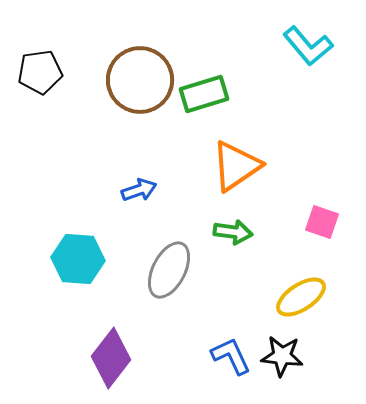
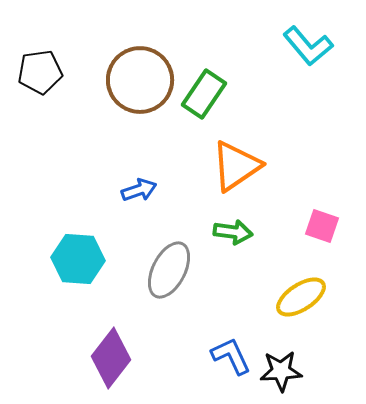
green rectangle: rotated 39 degrees counterclockwise
pink square: moved 4 px down
black star: moved 1 px left, 15 px down; rotated 9 degrees counterclockwise
